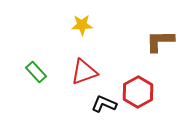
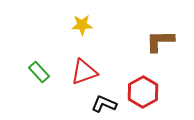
green rectangle: moved 3 px right
red hexagon: moved 5 px right
